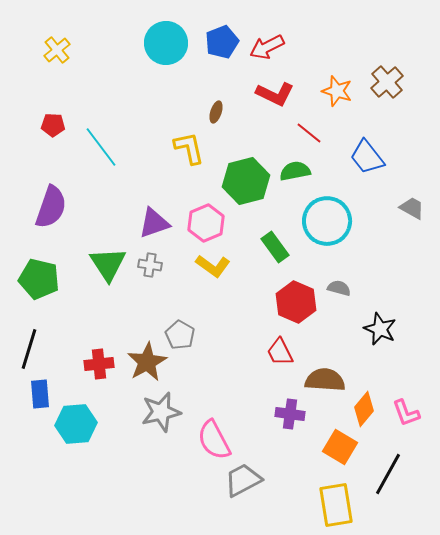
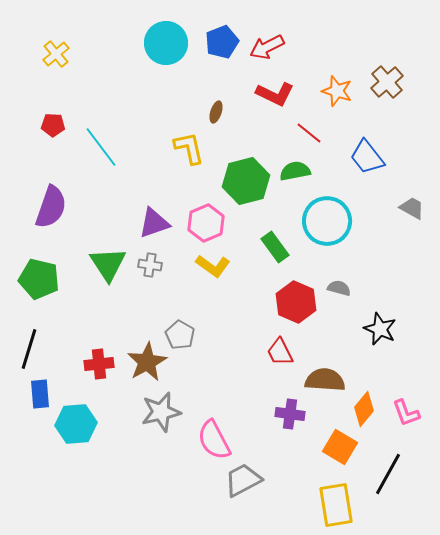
yellow cross at (57, 50): moved 1 px left, 4 px down
